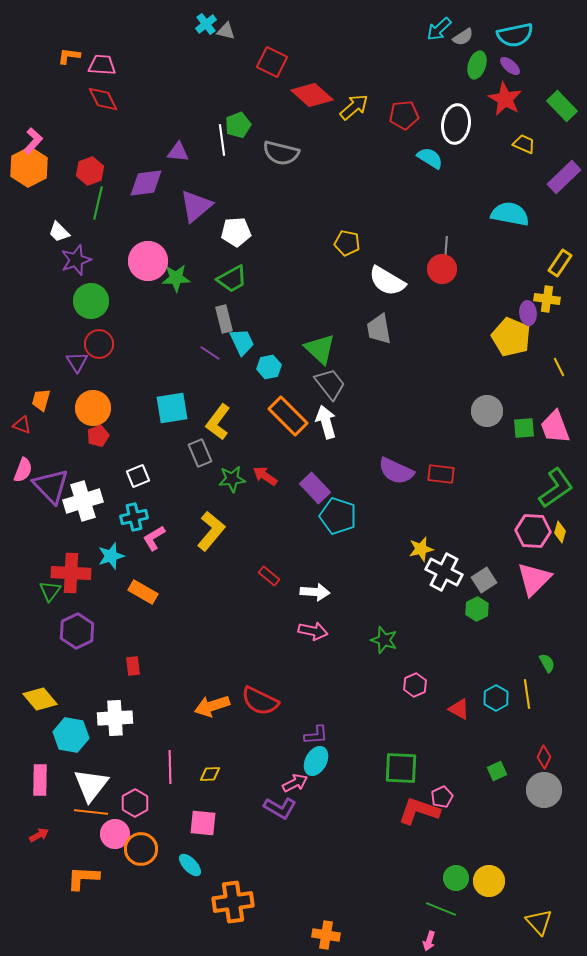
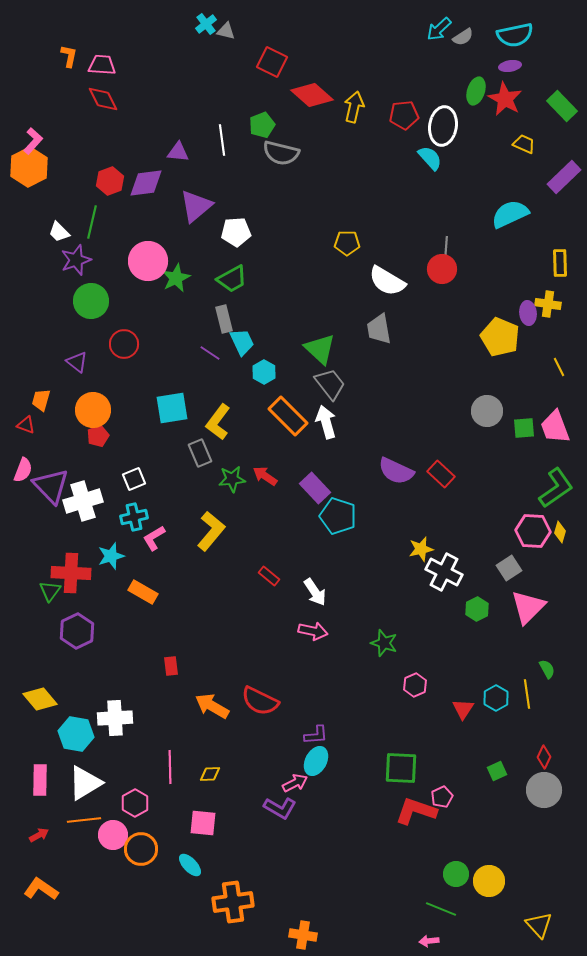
orange L-shape at (69, 56): rotated 95 degrees clockwise
green ellipse at (477, 65): moved 1 px left, 26 px down
purple ellipse at (510, 66): rotated 50 degrees counterclockwise
yellow arrow at (354, 107): rotated 36 degrees counterclockwise
white ellipse at (456, 124): moved 13 px left, 2 px down
green pentagon at (238, 125): moved 24 px right
cyan semicircle at (430, 158): rotated 16 degrees clockwise
red hexagon at (90, 171): moved 20 px right, 10 px down
green line at (98, 203): moved 6 px left, 19 px down
cyan semicircle at (510, 214): rotated 36 degrees counterclockwise
yellow pentagon at (347, 243): rotated 10 degrees counterclockwise
yellow rectangle at (560, 263): rotated 36 degrees counterclockwise
green star at (176, 278): rotated 24 degrees counterclockwise
yellow cross at (547, 299): moved 1 px right, 5 px down
yellow pentagon at (511, 337): moved 11 px left
red circle at (99, 344): moved 25 px right
purple triangle at (77, 362): rotated 20 degrees counterclockwise
cyan hexagon at (269, 367): moved 5 px left, 5 px down; rotated 20 degrees counterclockwise
orange circle at (93, 408): moved 2 px down
red triangle at (22, 425): moved 4 px right
red rectangle at (441, 474): rotated 36 degrees clockwise
white square at (138, 476): moved 4 px left, 3 px down
pink triangle at (534, 579): moved 6 px left, 28 px down
gray square at (484, 580): moved 25 px right, 12 px up
white arrow at (315, 592): rotated 52 degrees clockwise
green star at (384, 640): moved 3 px down
green semicircle at (547, 663): moved 6 px down
red rectangle at (133, 666): moved 38 px right
orange arrow at (212, 706): rotated 48 degrees clockwise
red triangle at (459, 709): moved 4 px right; rotated 35 degrees clockwise
cyan hexagon at (71, 735): moved 5 px right, 1 px up
white triangle at (91, 785): moved 6 px left, 2 px up; rotated 21 degrees clockwise
red L-shape at (419, 811): moved 3 px left
orange line at (91, 812): moved 7 px left, 8 px down; rotated 12 degrees counterclockwise
pink circle at (115, 834): moved 2 px left, 1 px down
orange L-shape at (83, 878): moved 42 px left, 11 px down; rotated 32 degrees clockwise
green circle at (456, 878): moved 4 px up
yellow triangle at (539, 922): moved 3 px down
orange cross at (326, 935): moved 23 px left
pink arrow at (429, 941): rotated 66 degrees clockwise
